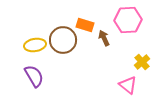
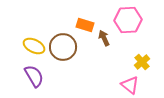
brown circle: moved 7 px down
yellow ellipse: moved 1 px left, 1 px down; rotated 35 degrees clockwise
pink triangle: moved 2 px right
